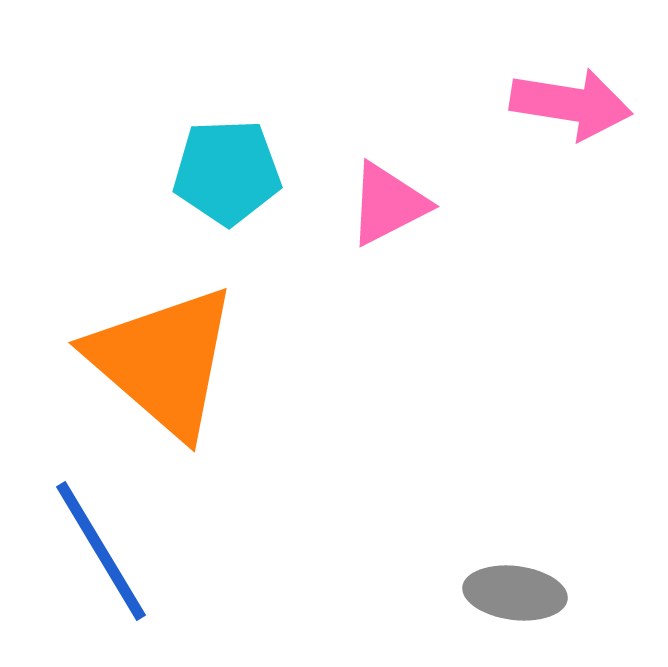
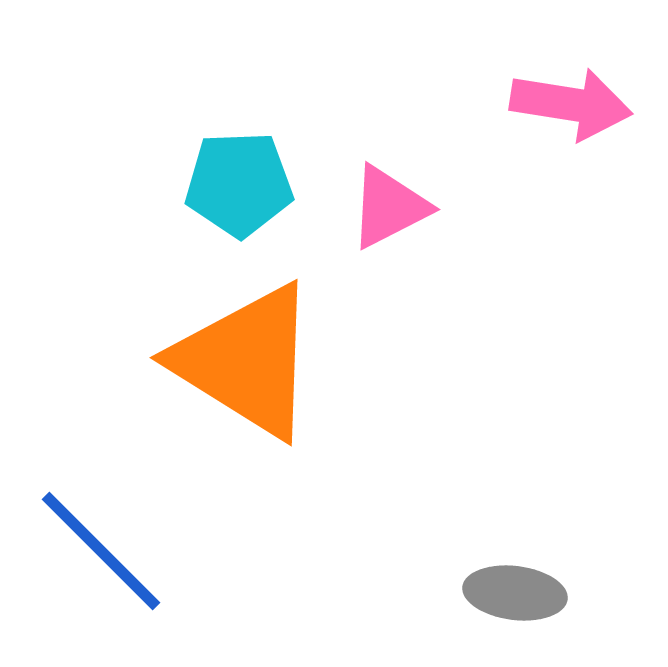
cyan pentagon: moved 12 px right, 12 px down
pink triangle: moved 1 px right, 3 px down
orange triangle: moved 83 px right; rotated 9 degrees counterclockwise
blue line: rotated 14 degrees counterclockwise
